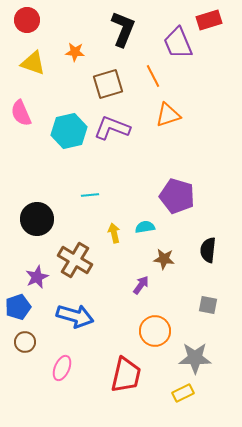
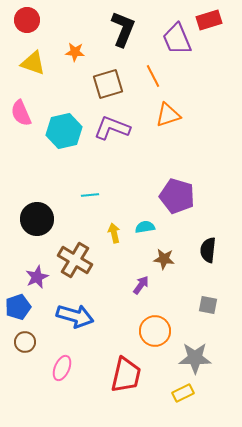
purple trapezoid: moved 1 px left, 4 px up
cyan hexagon: moved 5 px left
